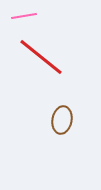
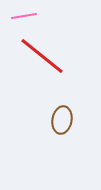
red line: moved 1 px right, 1 px up
